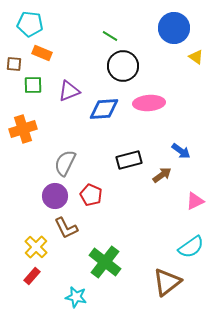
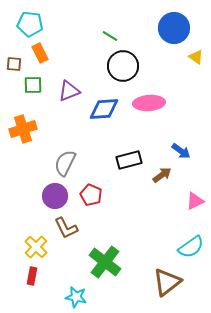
orange rectangle: moved 2 px left; rotated 42 degrees clockwise
red rectangle: rotated 30 degrees counterclockwise
